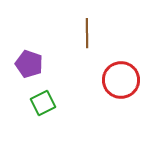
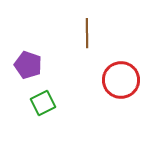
purple pentagon: moved 1 px left, 1 px down
